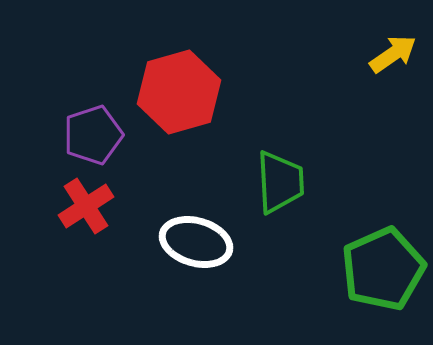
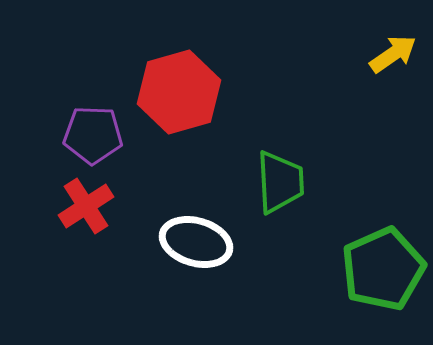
purple pentagon: rotated 20 degrees clockwise
